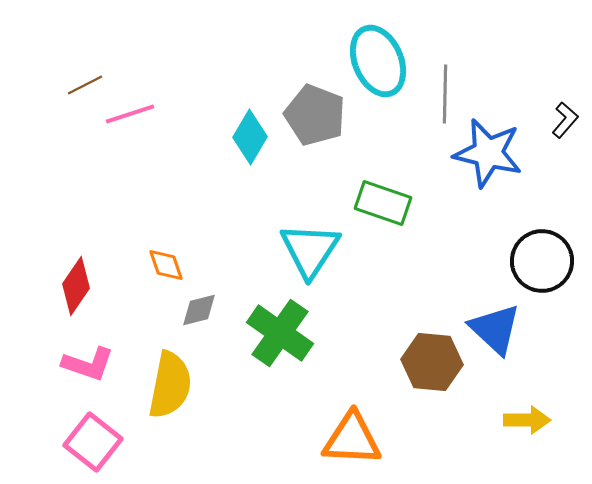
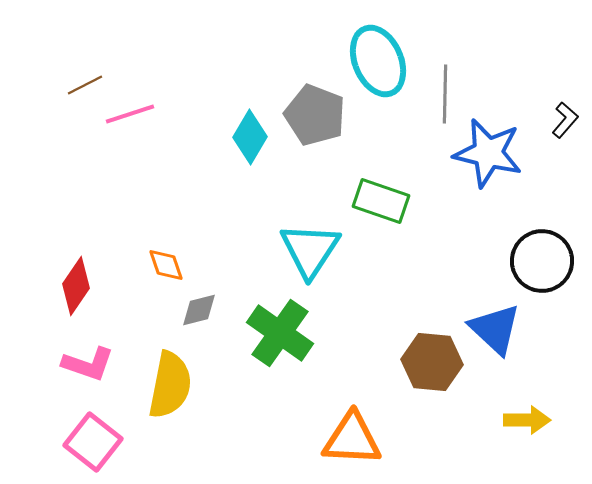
green rectangle: moved 2 px left, 2 px up
